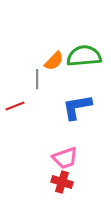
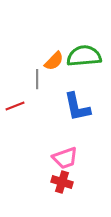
blue L-shape: rotated 92 degrees counterclockwise
